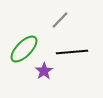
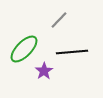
gray line: moved 1 px left
